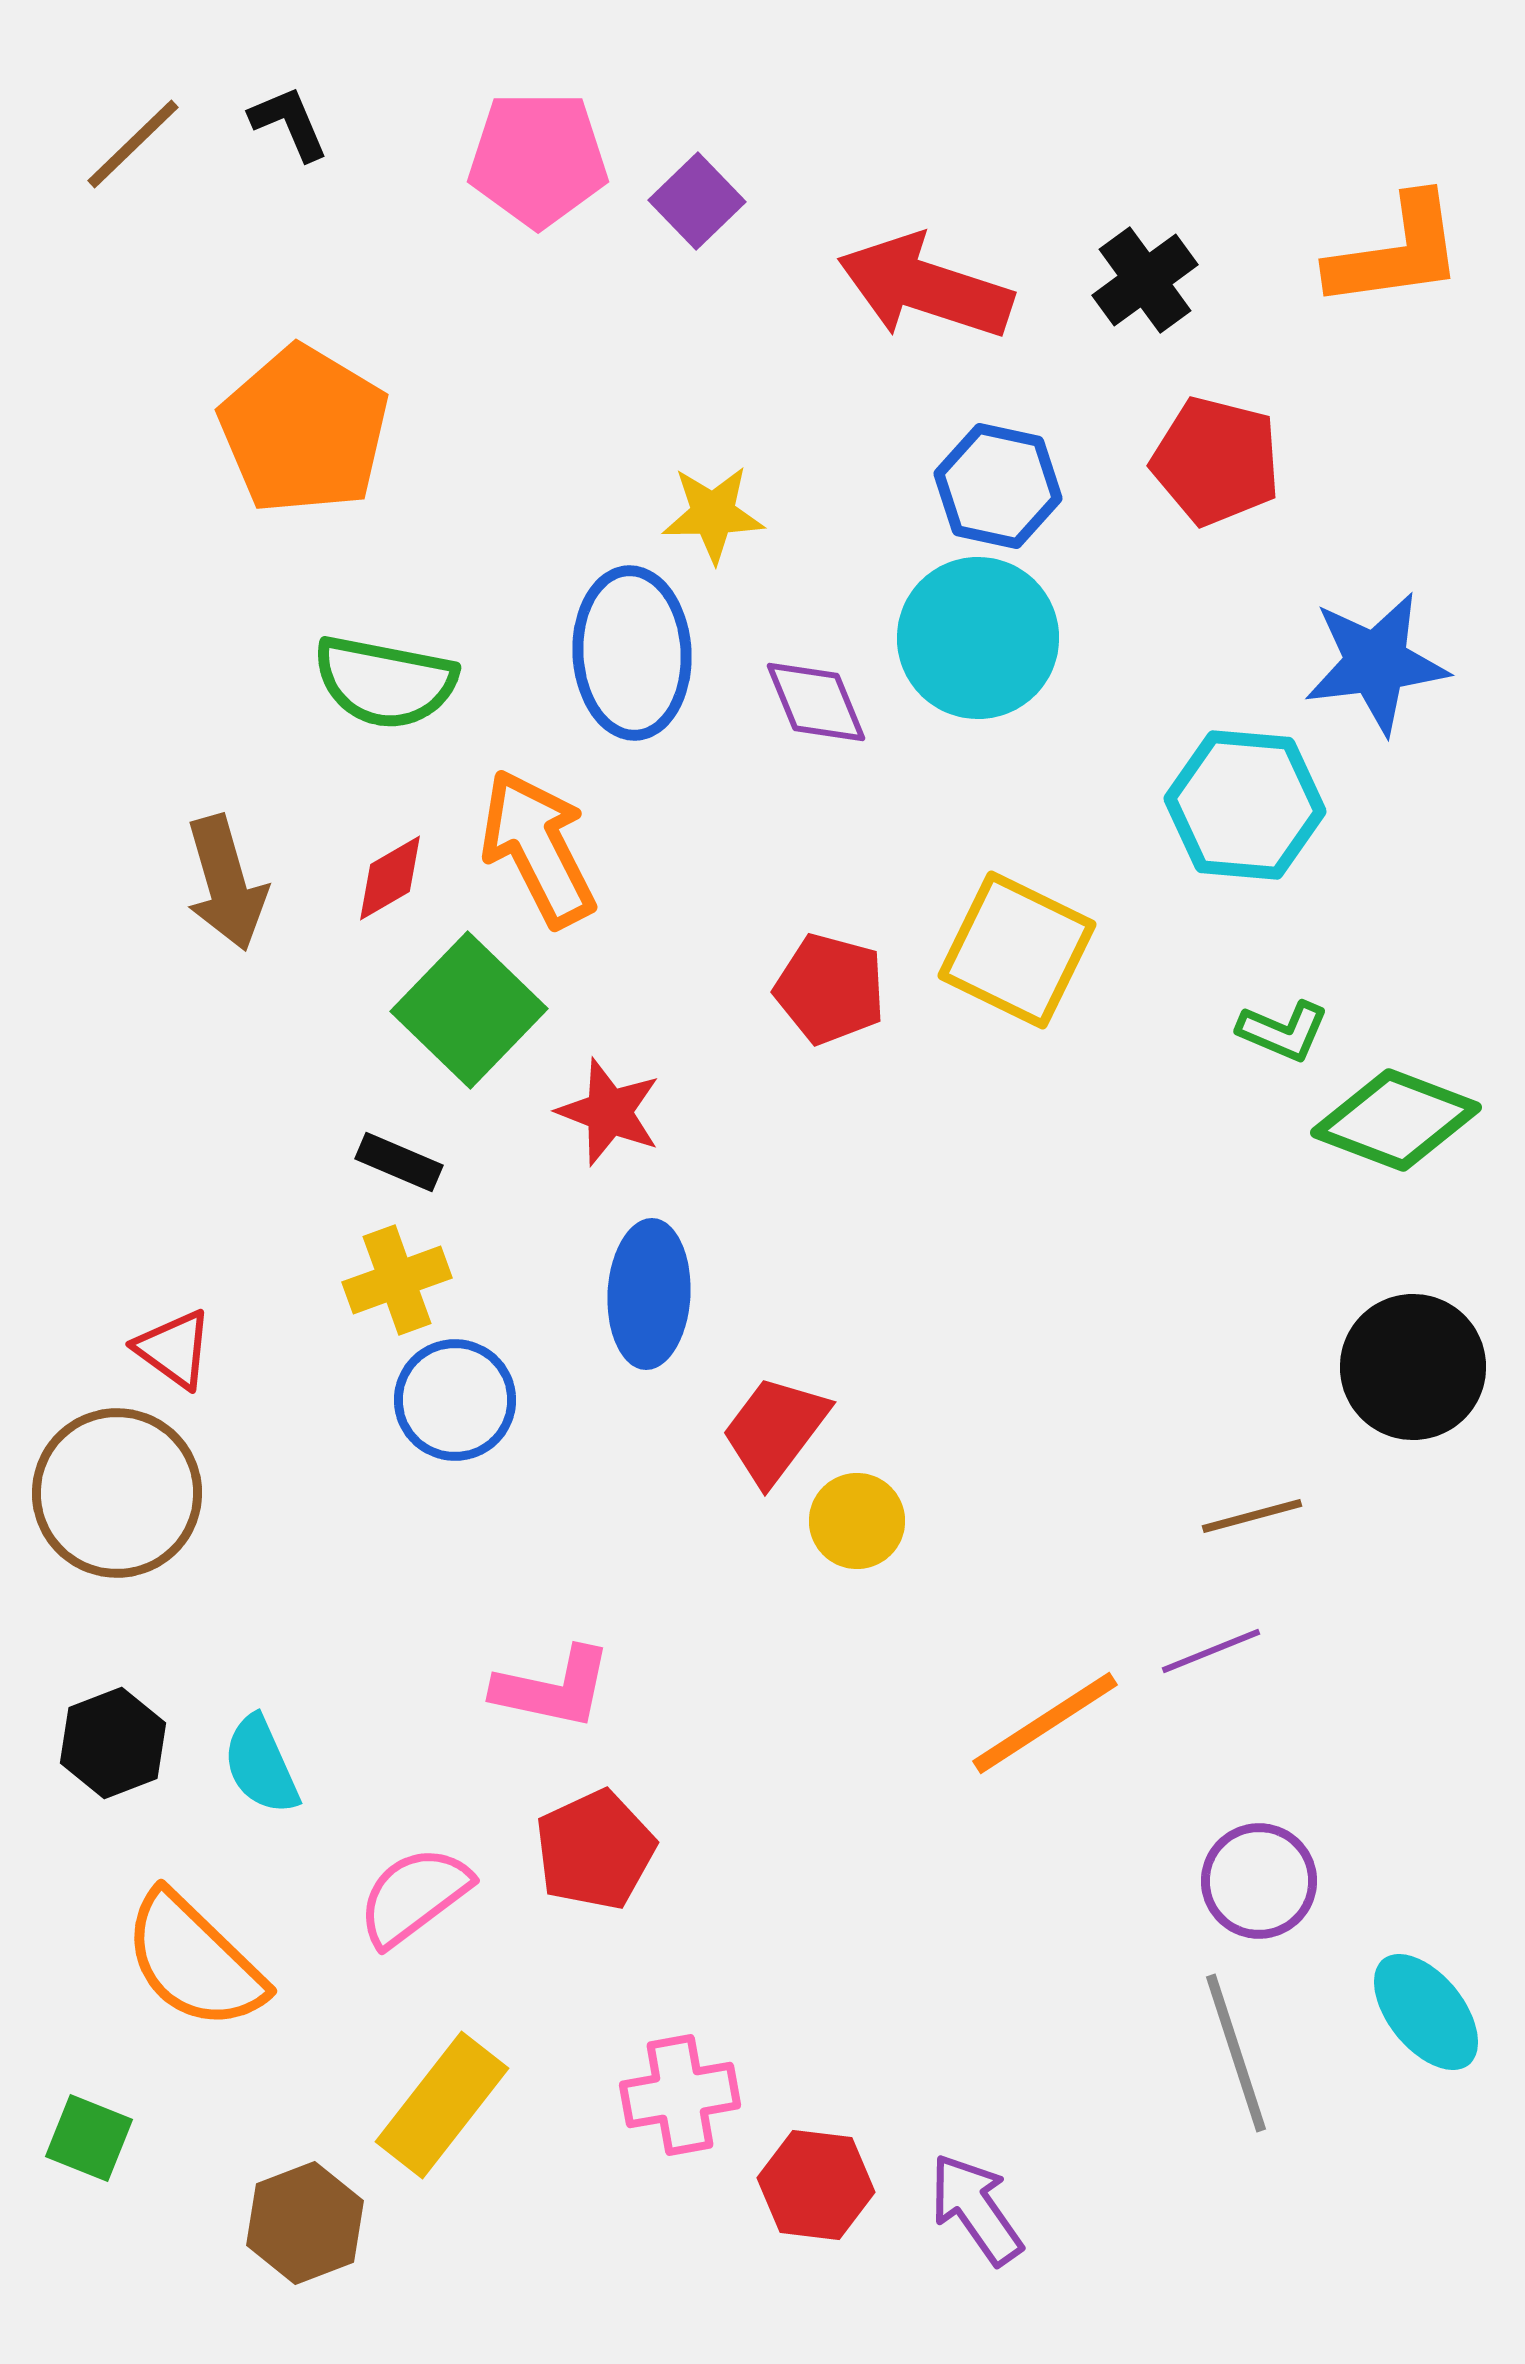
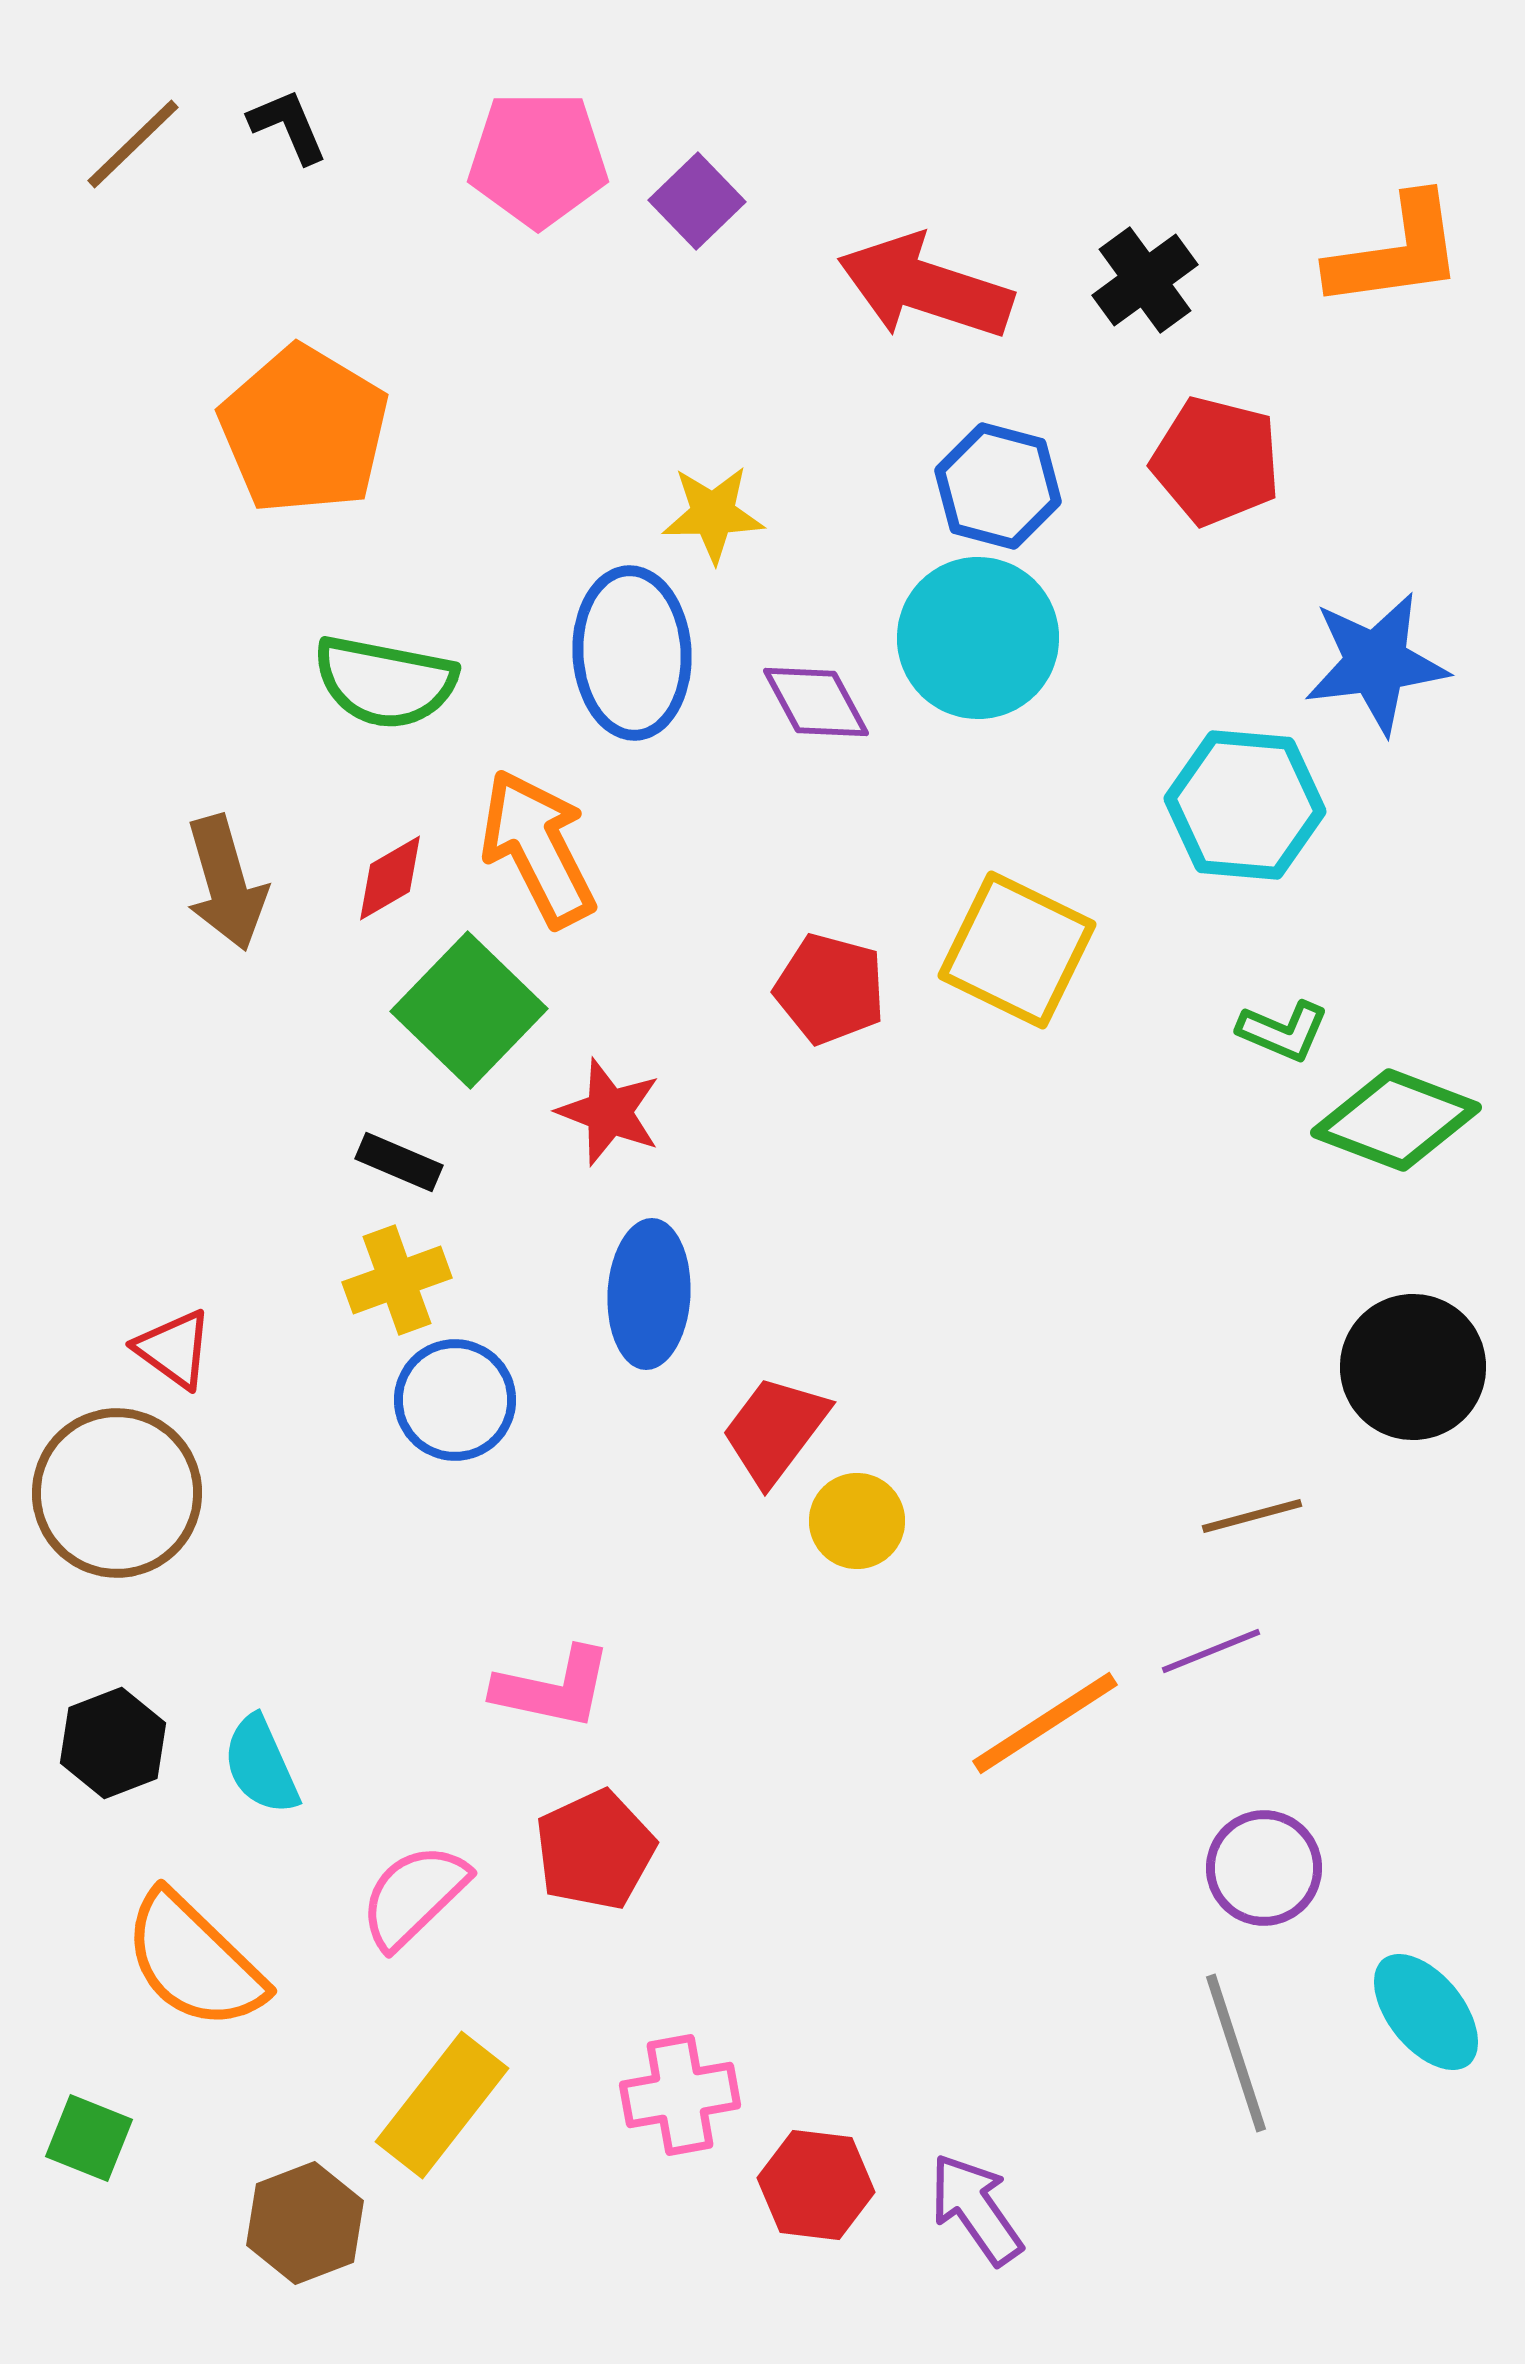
black L-shape at (289, 123): moved 1 px left, 3 px down
blue hexagon at (998, 486): rotated 3 degrees clockwise
purple diamond at (816, 702): rotated 6 degrees counterclockwise
purple circle at (1259, 1881): moved 5 px right, 13 px up
pink semicircle at (414, 1896): rotated 7 degrees counterclockwise
